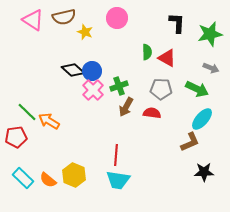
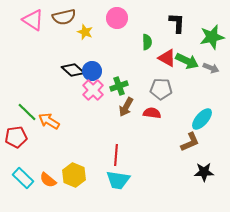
green star: moved 2 px right, 3 px down
green semicircle: moved 10 px up
green arrow: moved 10 px left, 28 px up
